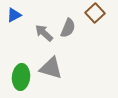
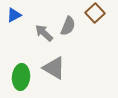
gray semicircle: moved 2 px up
gray triangle: moved 3 px right; rotated 15 degrees clockwise
